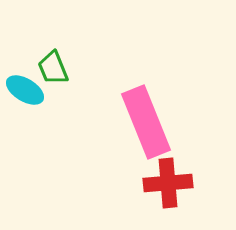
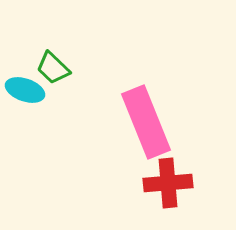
green trapezoid: rotated 24 degrees counterclockwise
cyan ellipse: rotated 12 degrees counterclockwise
